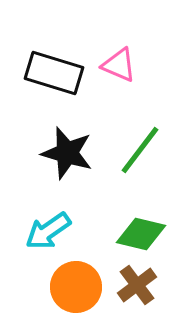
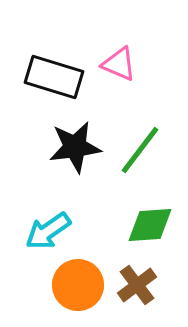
pink triangle: moved 1 px up
black rectangle: moved 4 px down
black star: moved 8 px right, 6 px up; rotated 24 degrees counterclockwise
green diamond: moved 9 px right, 9 px up; rotated 18 degrees counterclockwise
orange circle: moved 2 px right, 2 px up
